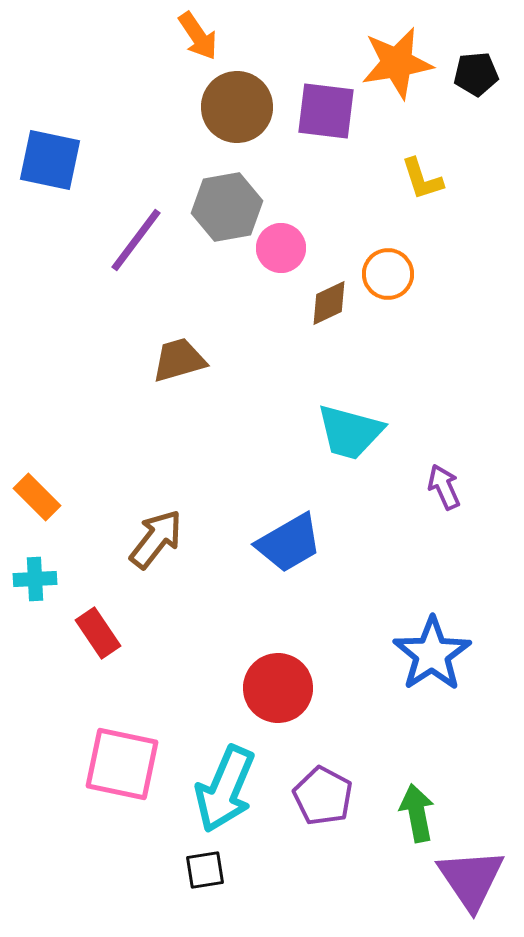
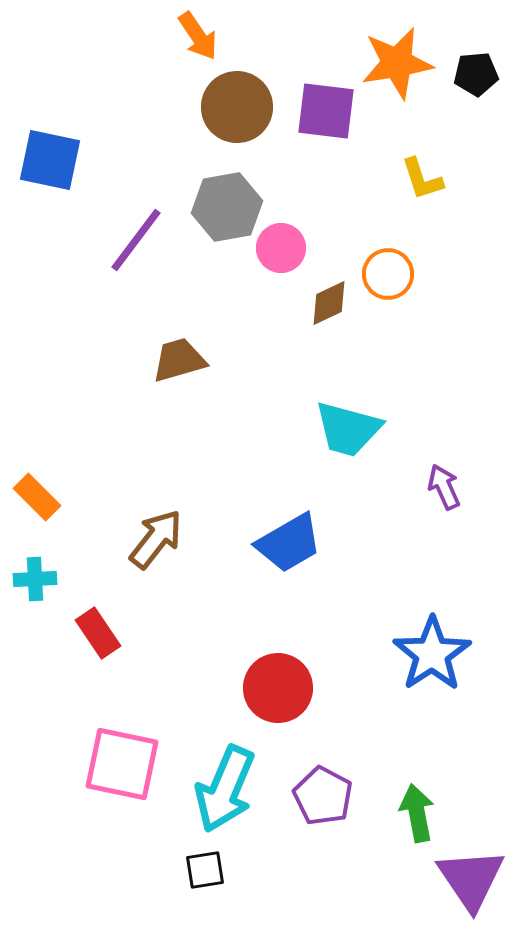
cyan trapezoid: moved 2 px left, 3 px up
